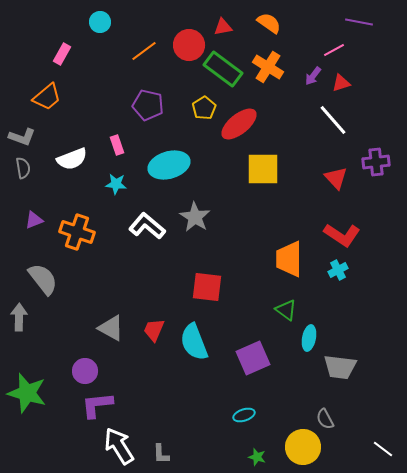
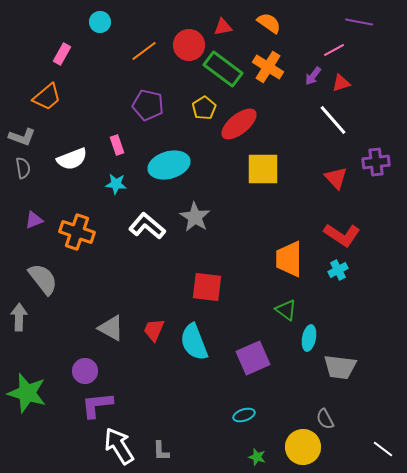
gray L-shape at (161, 454): moved 3 px up
